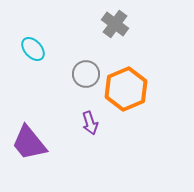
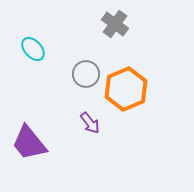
purple arrow: rotated 20 degrees counterclockwise
